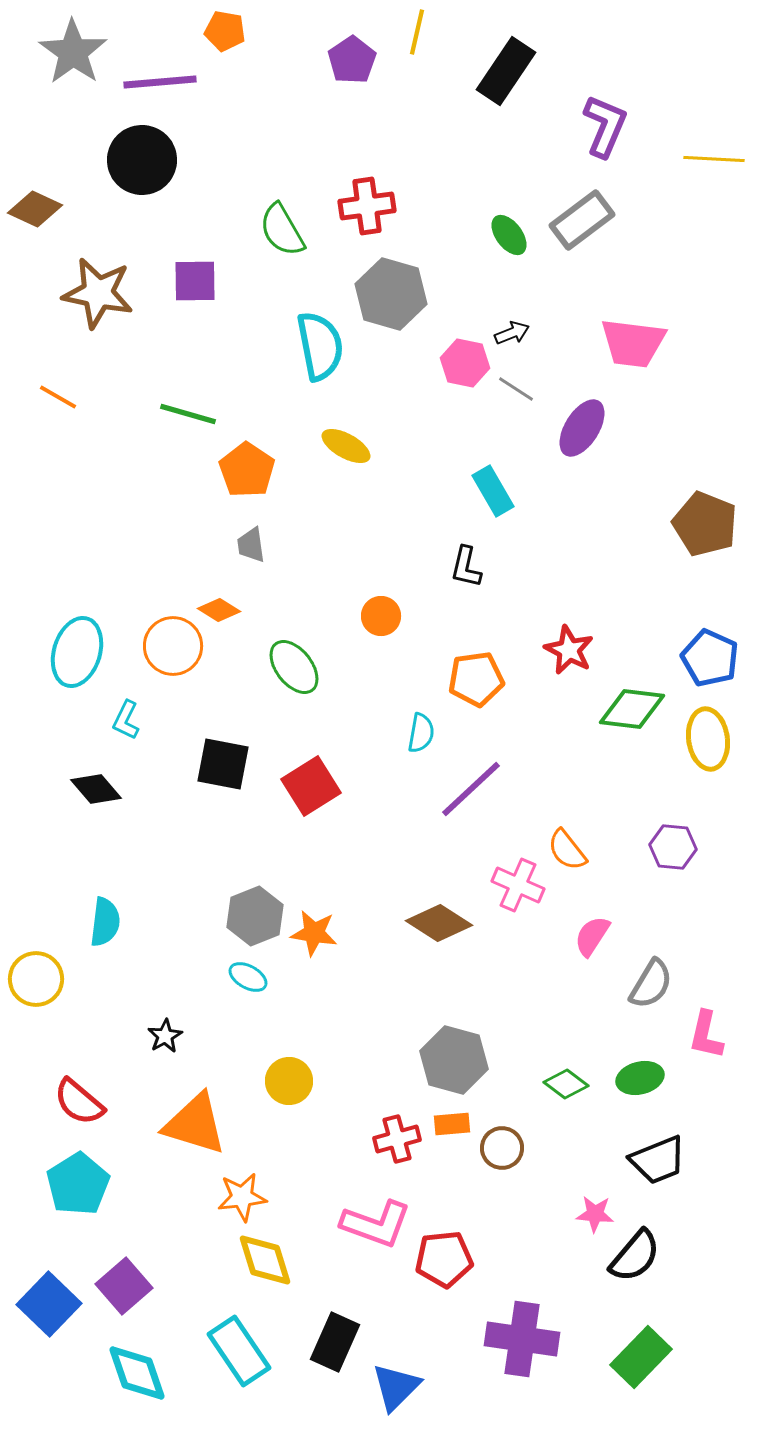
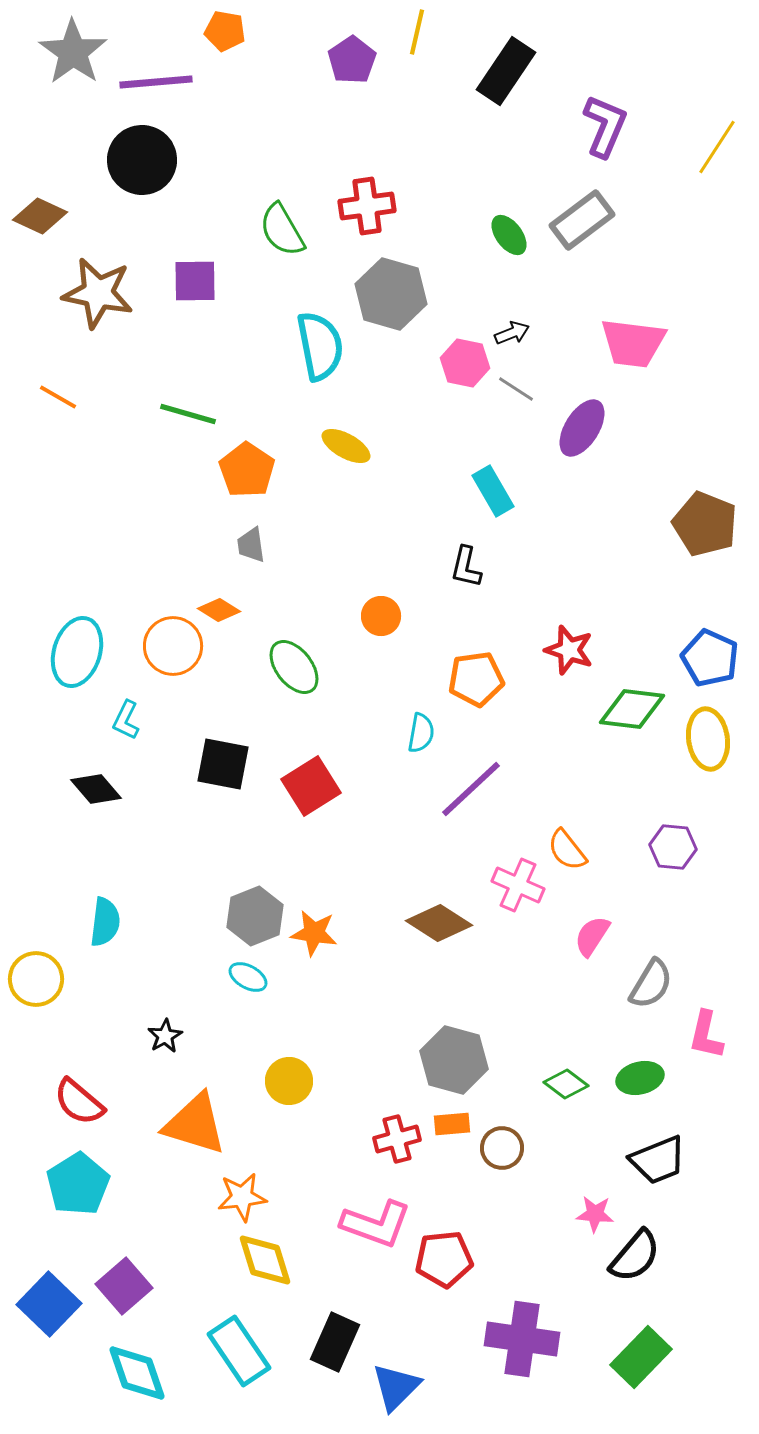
purple line at (160, 82): moved 4 px left
yellow line at (714, 159): moved 3 px right, 12 px up; rotated 60 degrees counterclockwise
brown diamond at (35, 209): moved 5 px right, 7 px down
red star at (569, 650): rotated 9 degrees counterclockwise
